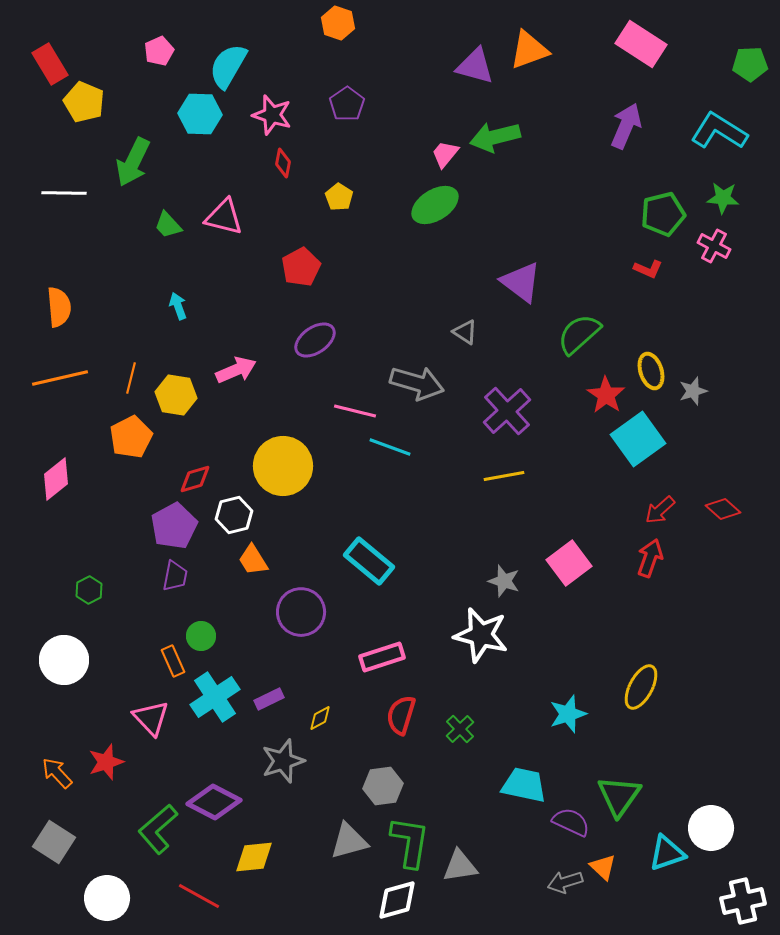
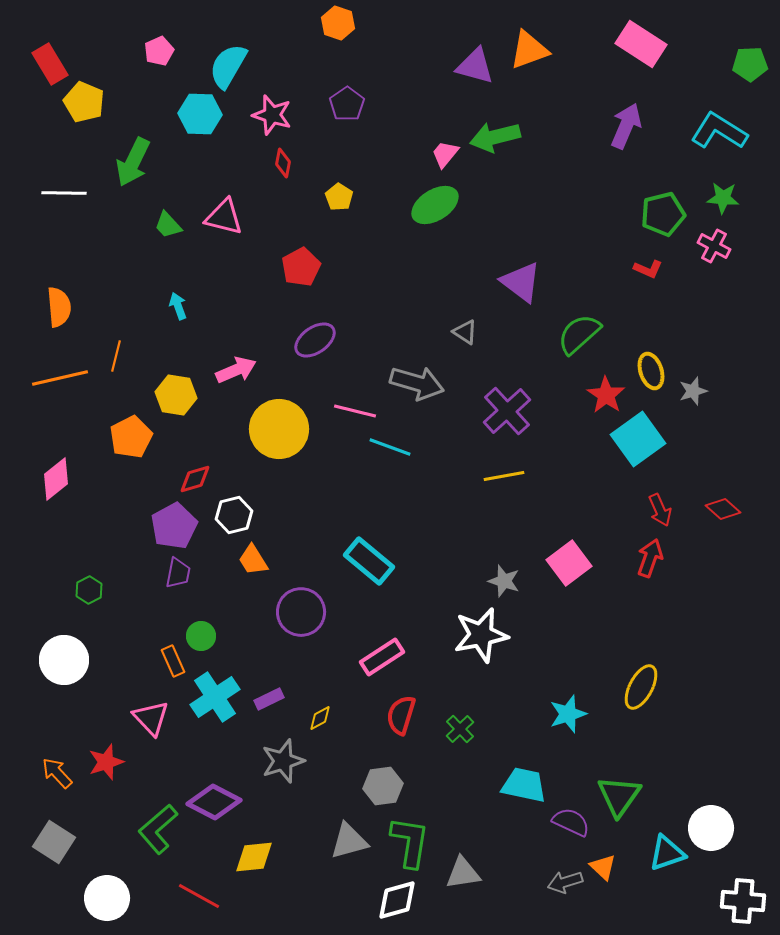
orange line at (131, 378): moved 15 px left, 22 px up
yellow circle at (283, 466): moved 4 px left, 37 px up
red arrow at (660, 510): rotated 72 degrees counterclockwise
purple trapezoid at (175, 576): moved 3 px right, 3 px up
white star at (481, 635): rotated 26 degrees counterclockwise
pink rectangle at (382, 657): rotated 15 degrees counterclockwise
gray triangle at (460, 866): moved 3 px right, 7 px down
white cross at (743, 901): rotated 18 degrees clockwise
